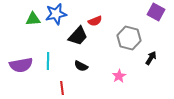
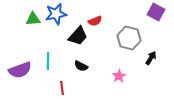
purple semicircle: moved 1 px left, 5 px down; rotated 10 degrees counterclockwise
